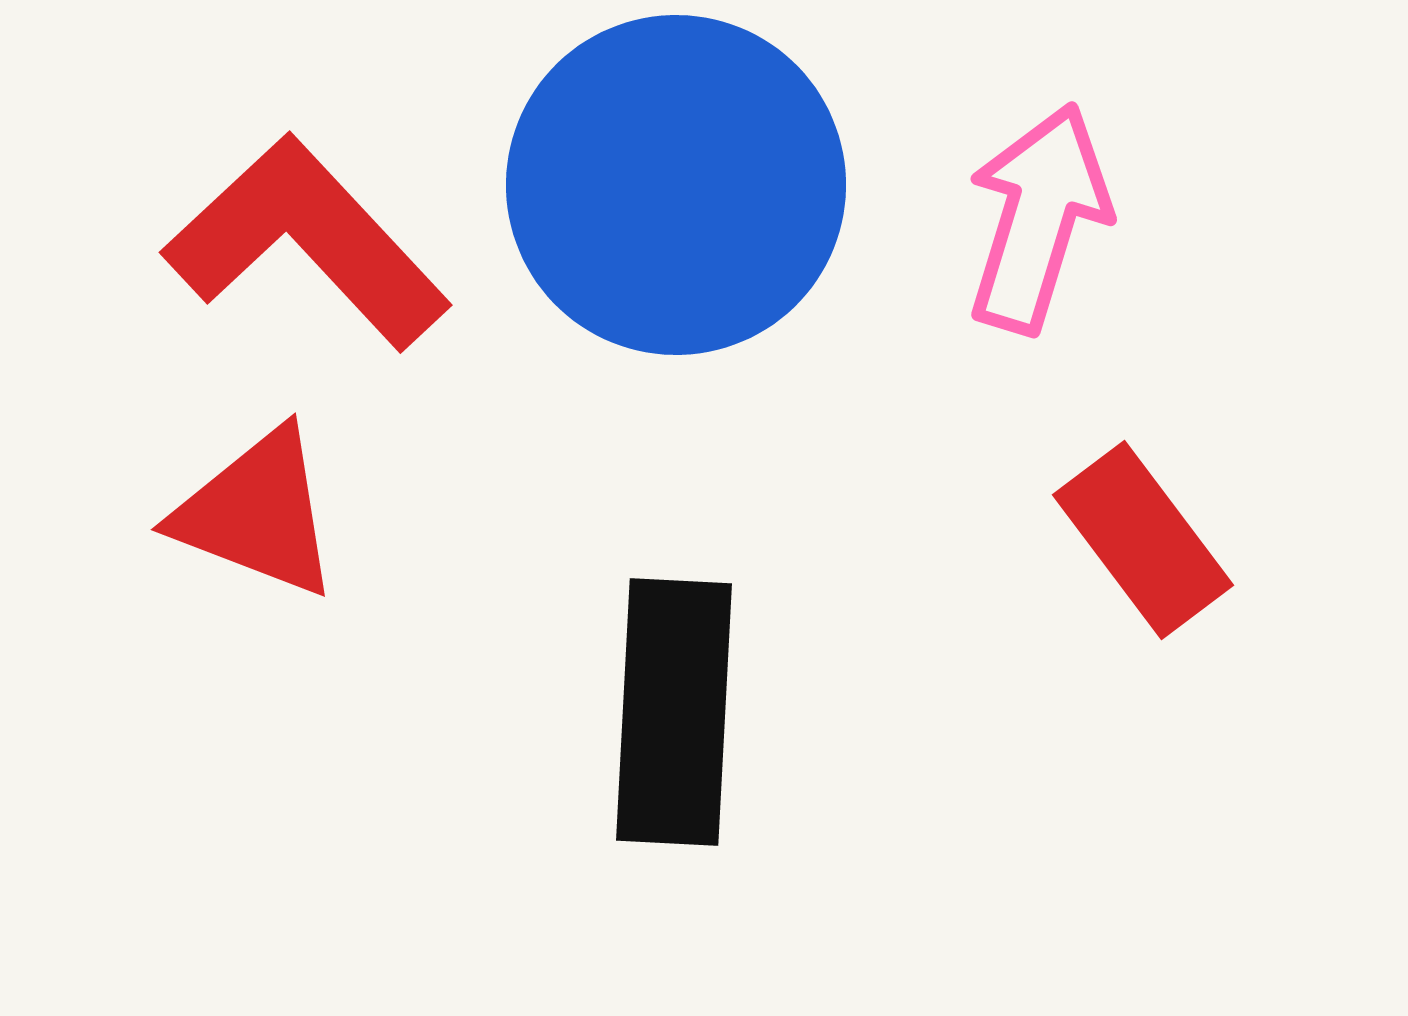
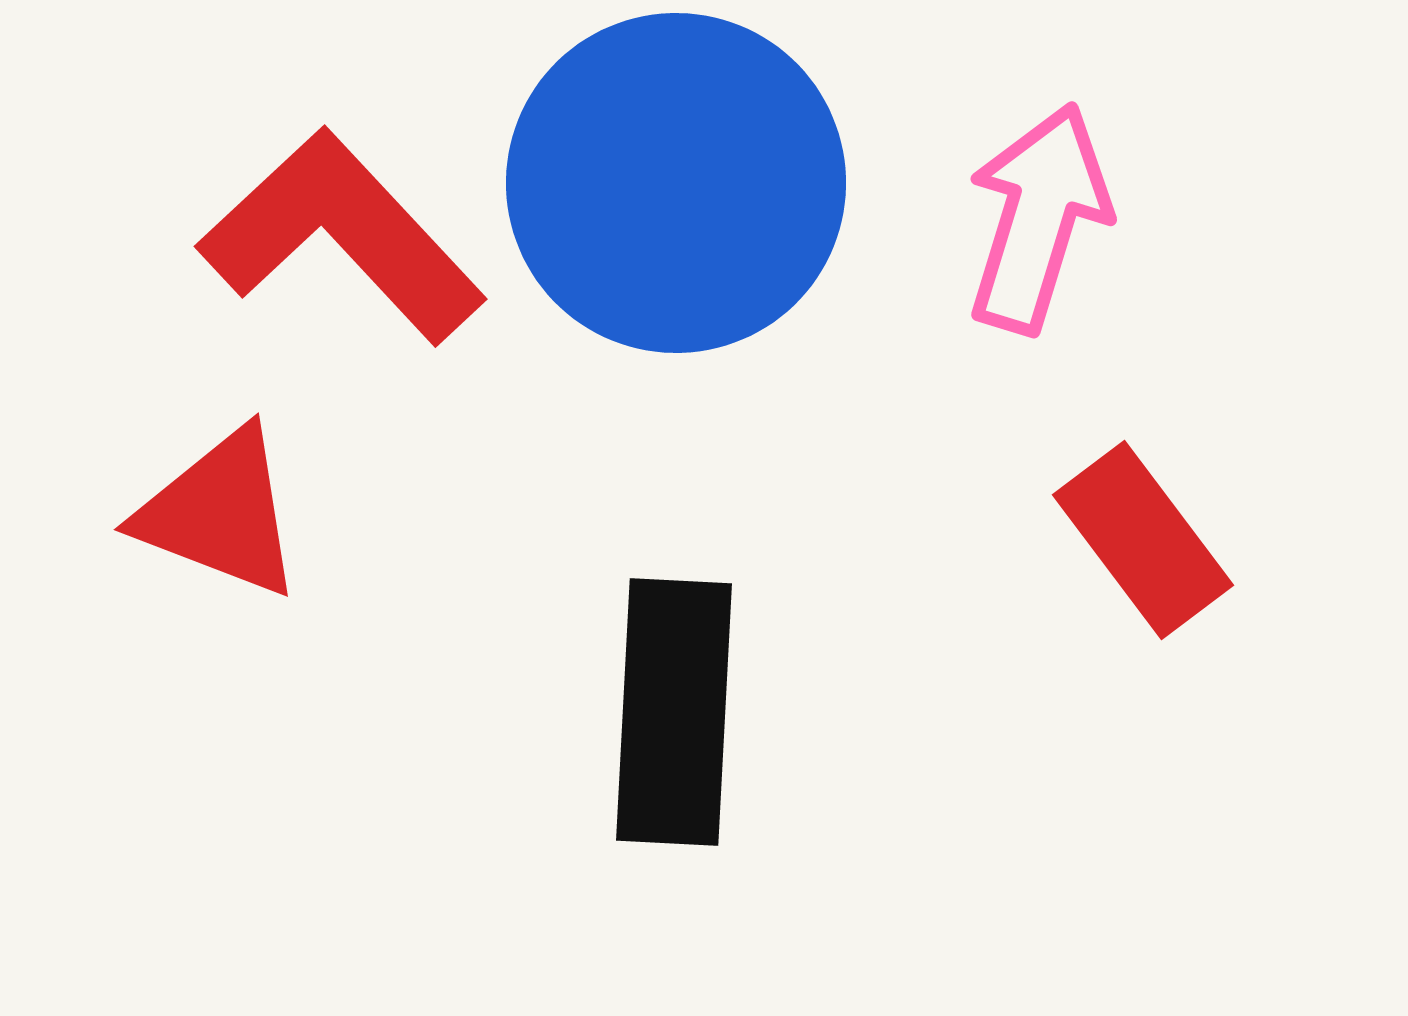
blue circle: moved 2 px up
red L-shape: moved 35 px right, 6 px up
red triangle: moved 37 px left
